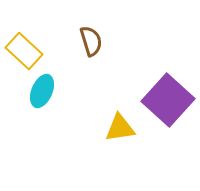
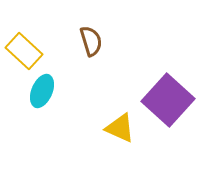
yellow triangle: rotated 32 degrees clockwise
